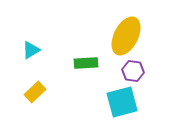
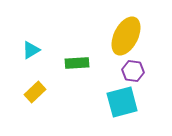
green rectangle: moved 9 px left
